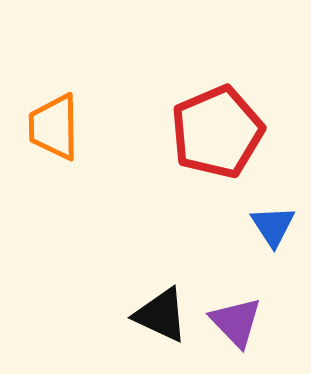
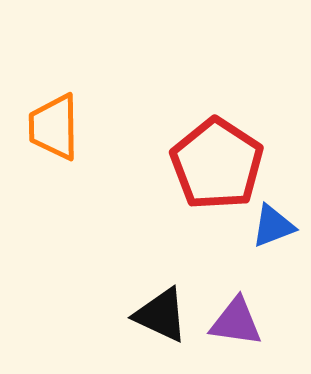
red pentagon: moved 32 px down; rotated 16 degrees counterclockwise
blue triangle: rotated 42 degrees clockwise
purple triangle: rotated 38 degrees counterclockwise
